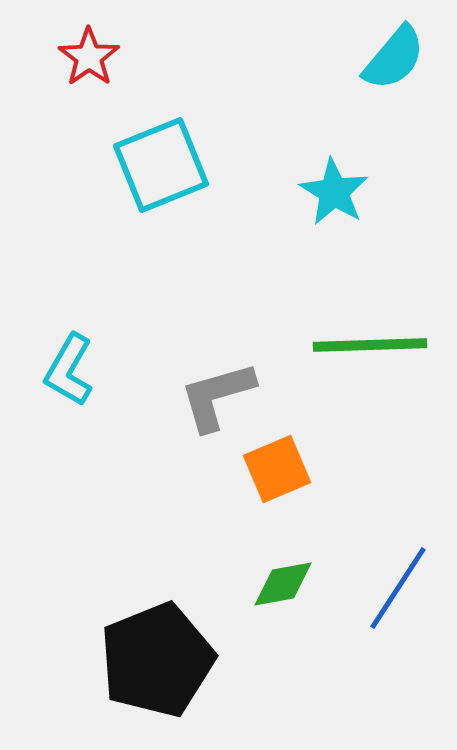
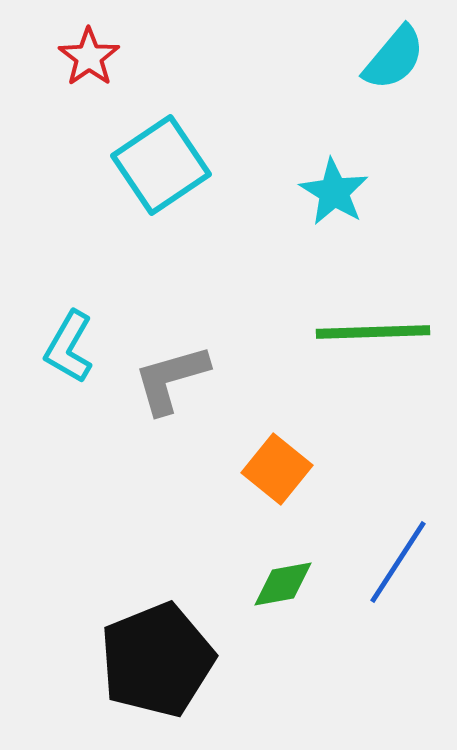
cyan square: rotated 12 degrees counterclockwise
green line: moved 3 px right, 13 px up
cyan L-shape: moved 23 px up
gray L-shape: moved 46 px left, 17 px up
orange square: rotated 28 degrees counterclockwise
blue line: moved 26 px up
